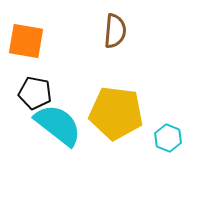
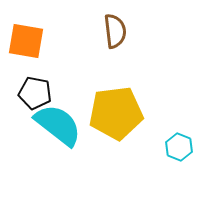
brown semicircle: rotated 12 degrees counterclockwise
yellow pentagon: rotated 14 degrees counterclockwise
cyan hexagon: moved 11 px right, 9 px down
